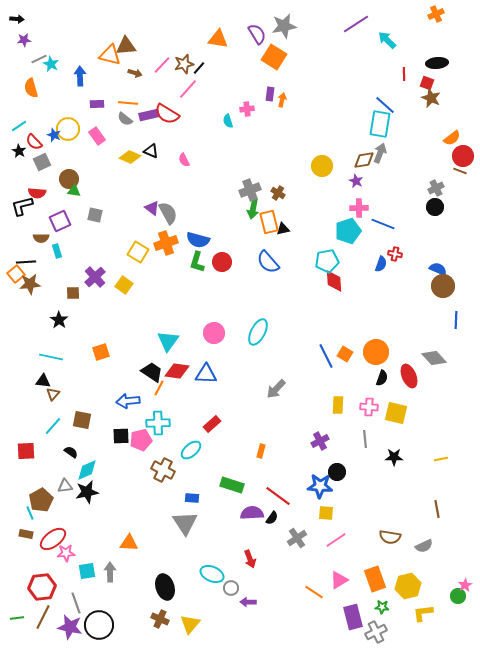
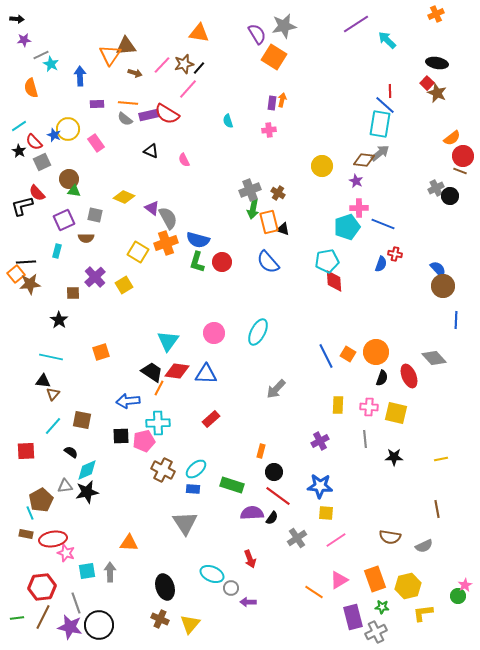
orange triangle at (218, 39): moved 19 px left, 6 px up
orange triangle at (110, 55): rotated 50 degrees clockwise
gray line at (39, 59): moved 2 px right, 4 px up
black ellipse at (437, 63): rotated 15 degrees clockwise
red line at (404, 74): moved 14 px left, 17 px down
red square at (427, 83): rotated 24 degrees clockwise
purple rectangle at (270, 94): moved 2 px right, 9 px down
brown star at (431, 98): moved 6 px right, 5 px up
pink cross at (247, 109): moved 22 px right, 21 px down
pink rectangle at (97, 136): moved 1 px left, 7 px down
gray arrow at (380, 153): rotated 30 degrees clockwise
yellow diamond at (130, 157): moved 6 px left, 40 px down
brown diamond at (364, 160): rotated 15 degrees clockwise
red semicircle at (37, 193): rotated 42 degrees clockwise
black circle at (435, 207): moved 15 px right, 11 px up
gray semicircle at (168, 213): moved 5 px down
purple square at (60, 221): moved 4 px right, 1 px up
black triangle at (283, 229): rotated 32 degrees clockwise
cyan pentagon at (348, 231): moved 1 px left, 4 px up
brown semicircle at (41, 238): moved 45 px right
cyan rectangle at (57, 251): rotated 32 degrees clockwise
blue semicircle at (438, 269): rotated 24 degrees clockwise
yellow square at (124, 285): rotated 24 degrees clockwise
orange square at (345, 354): moved 3 px right
red rectangle at (212, 424): moved 1 px left, 5 px up
pink pentagon at (141, 440): moved 3 px right, 1 px down
cyan ellipse at (191, 450): moved 5 px right, 19 px down
black circle at (337, 472): moved 63 px left
blue rectangle at (192, 498): moved 1 px right, 9 px up
red ellipse at (53, 539): rotated 28 degrees clockwise
pink star at (66, 553): rotated 24 degrees clockwise
